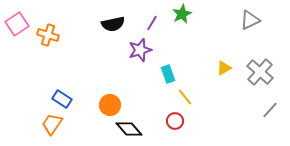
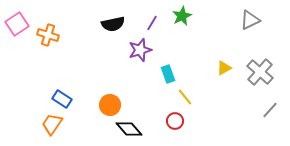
green star: moved 2 px down
